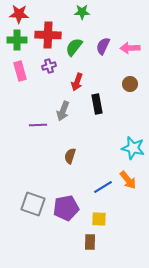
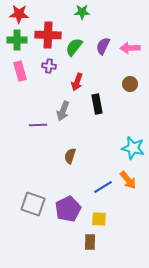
purple cross: rotated 24 degrees clockwise
purple pentagon: moved 2 px right, 1 px down; rotated 15 degrees counterclockwise
